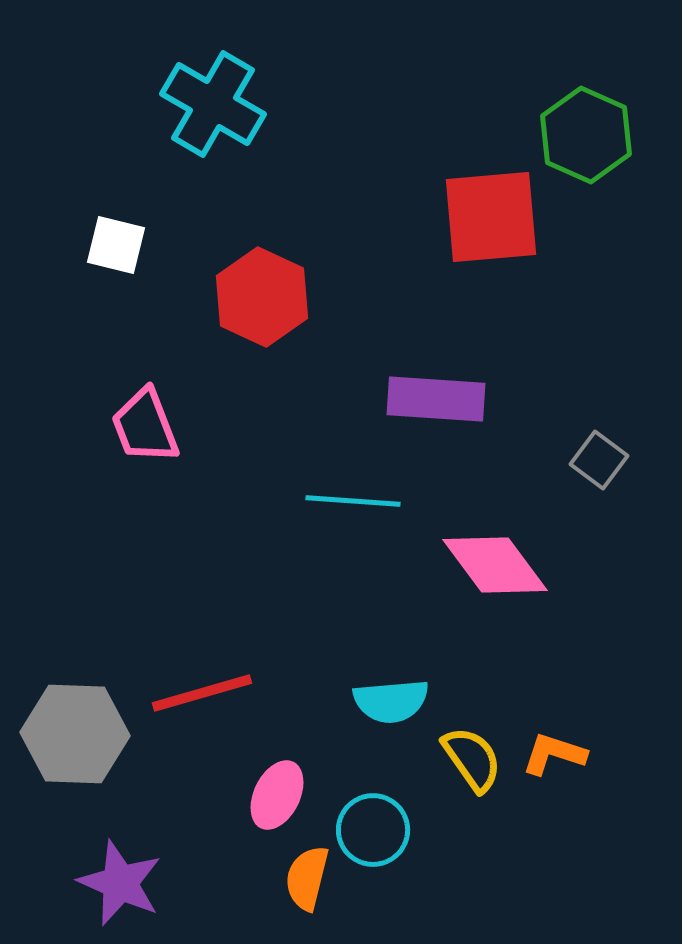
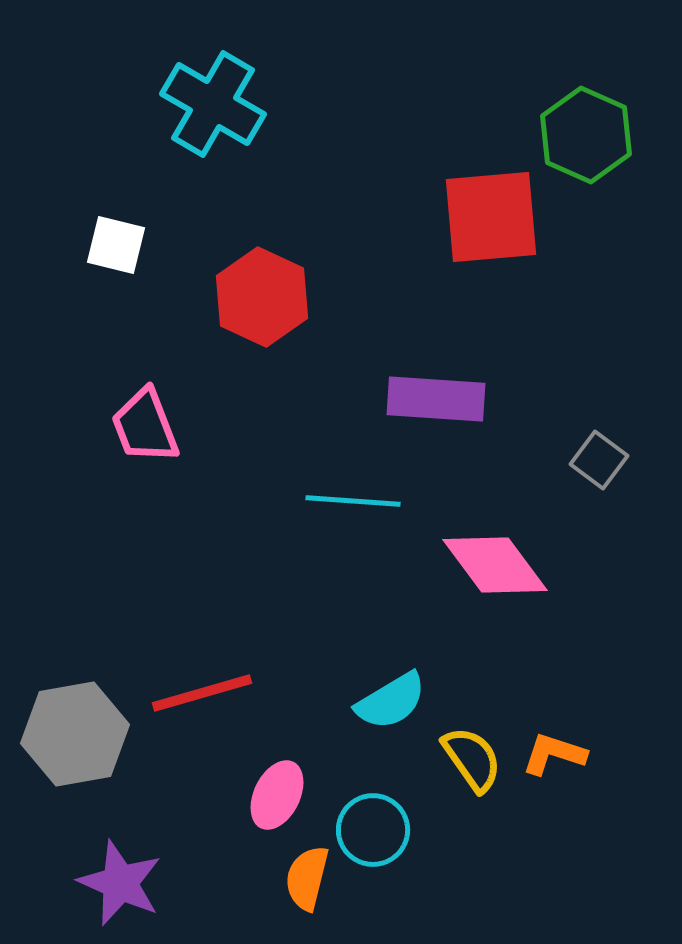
cyan semicircle: rotated 26 degrees counterclockwise
gray hexagon: rotated 12 degrees counterclockwise
